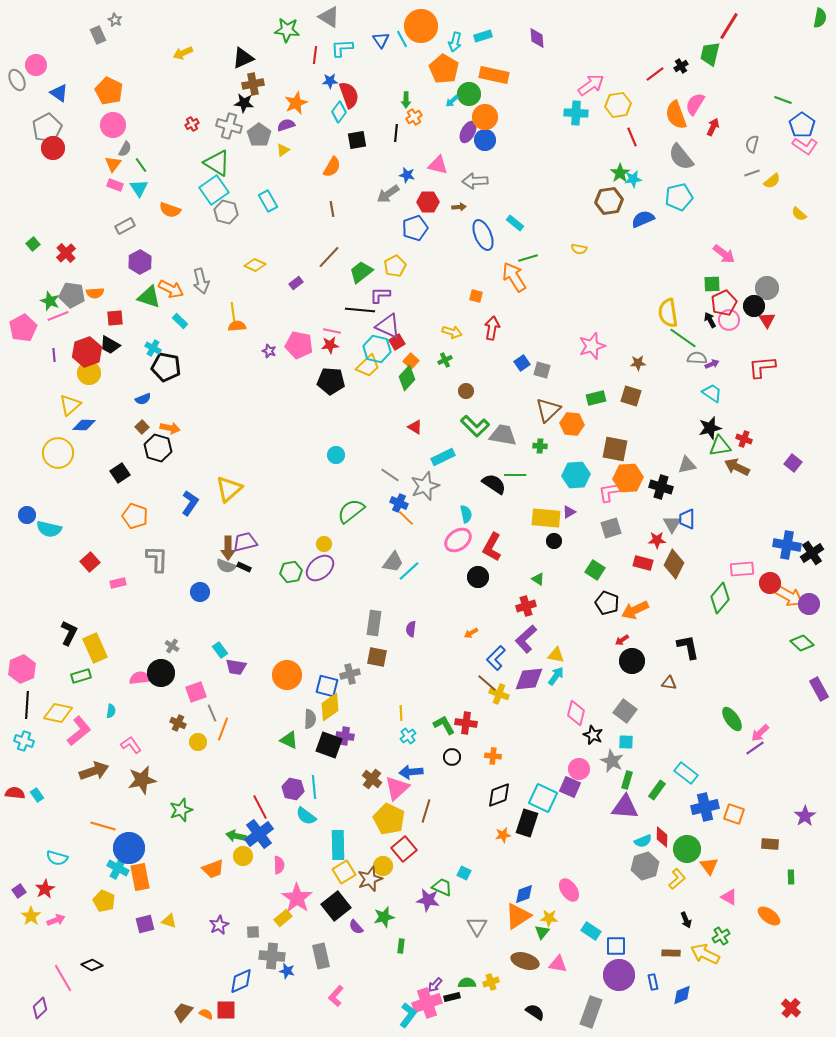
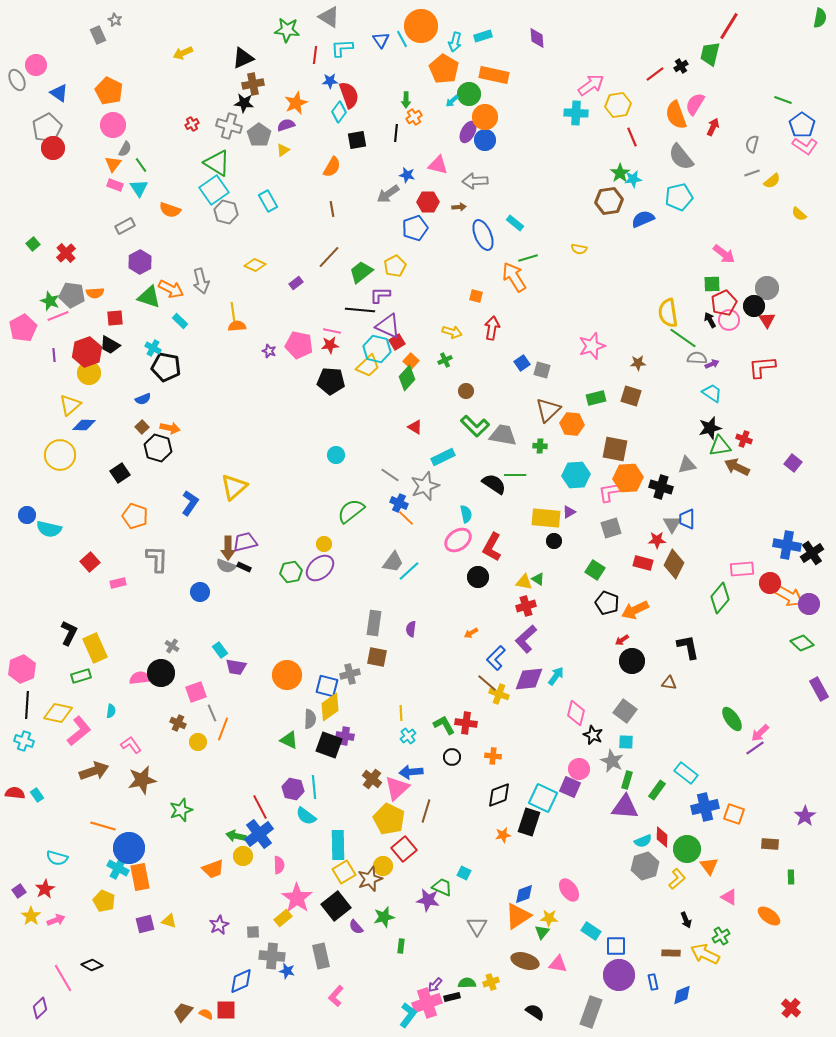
yellow circle at (58, 453): moved 2 px right, 2 px down
yellow triangle at (229, 489): moved 5 px right, 2 px up
yellow triangle at (556, 655): moved 32 px left, 73 px up
black rectangle at (527, 823): moved 2 px right, 1 px up
